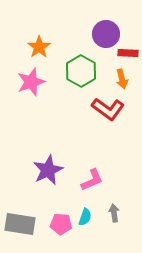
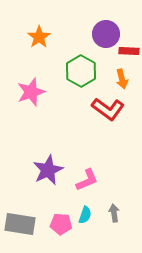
orange star: moved 10 px up
red rectangle: moved 1 px right, 2 px up
pink star: moved 10 px down
pink L-shape: moved 5 px left
cyan semicircle: moved 2 px up
